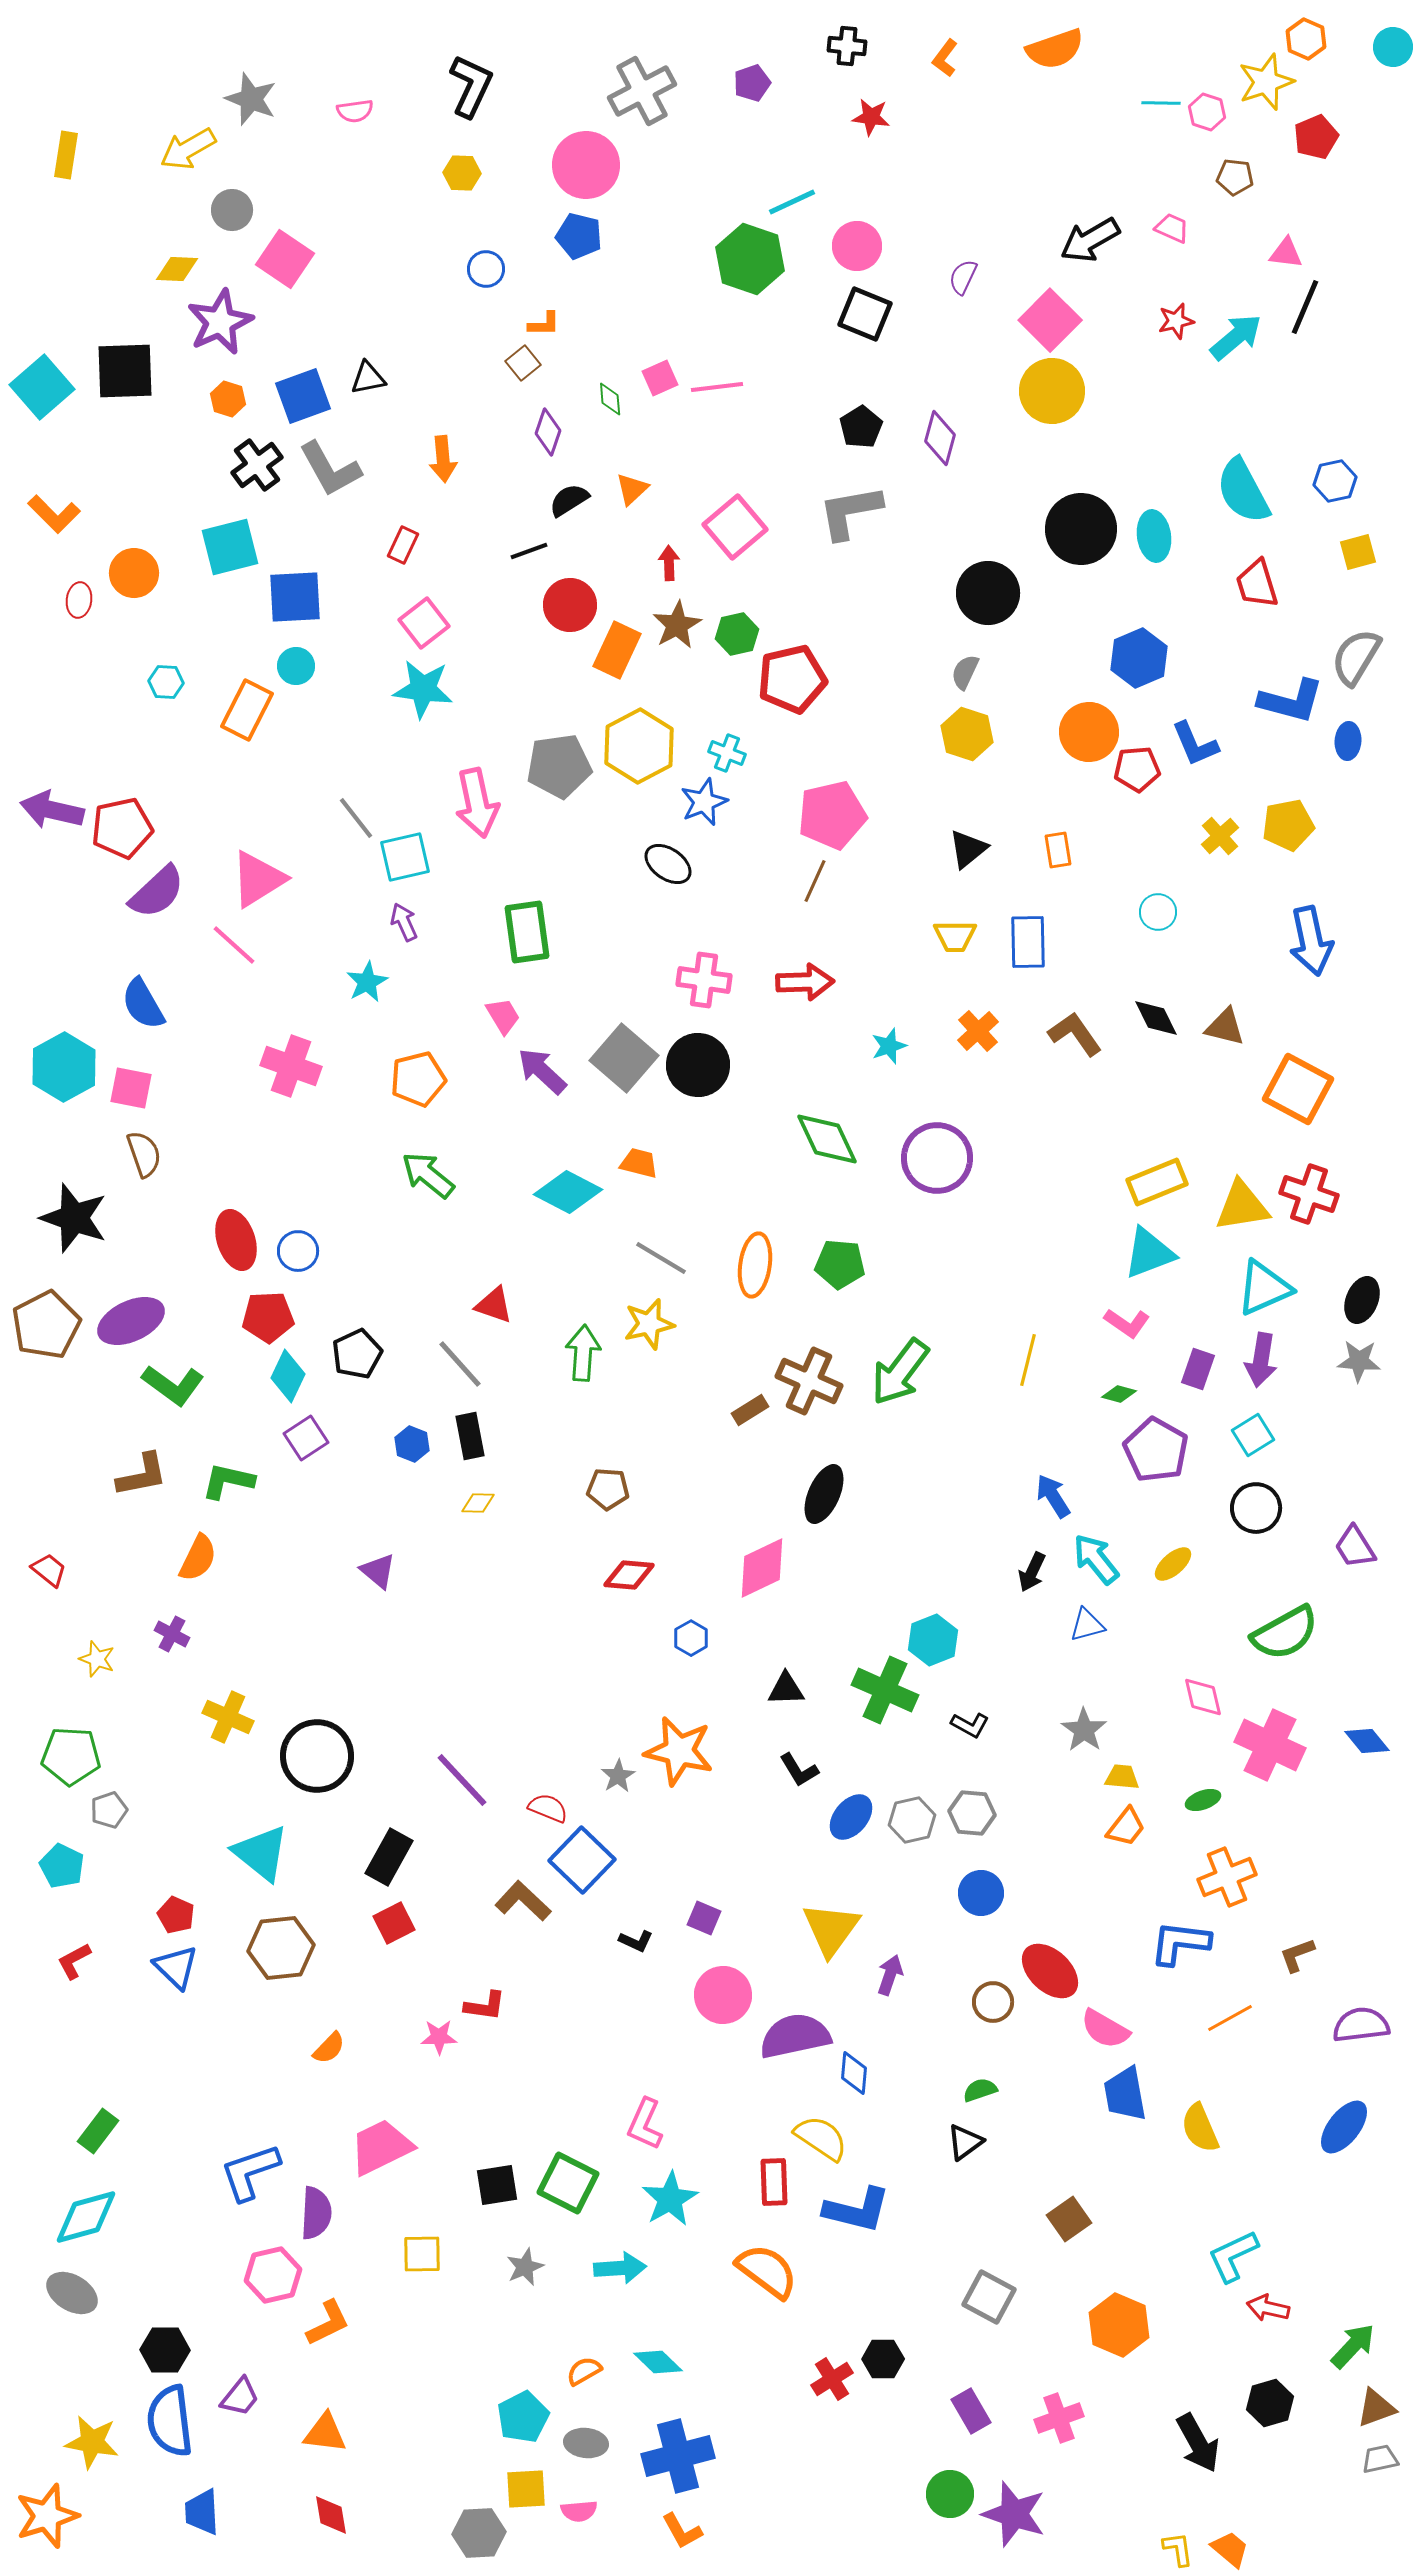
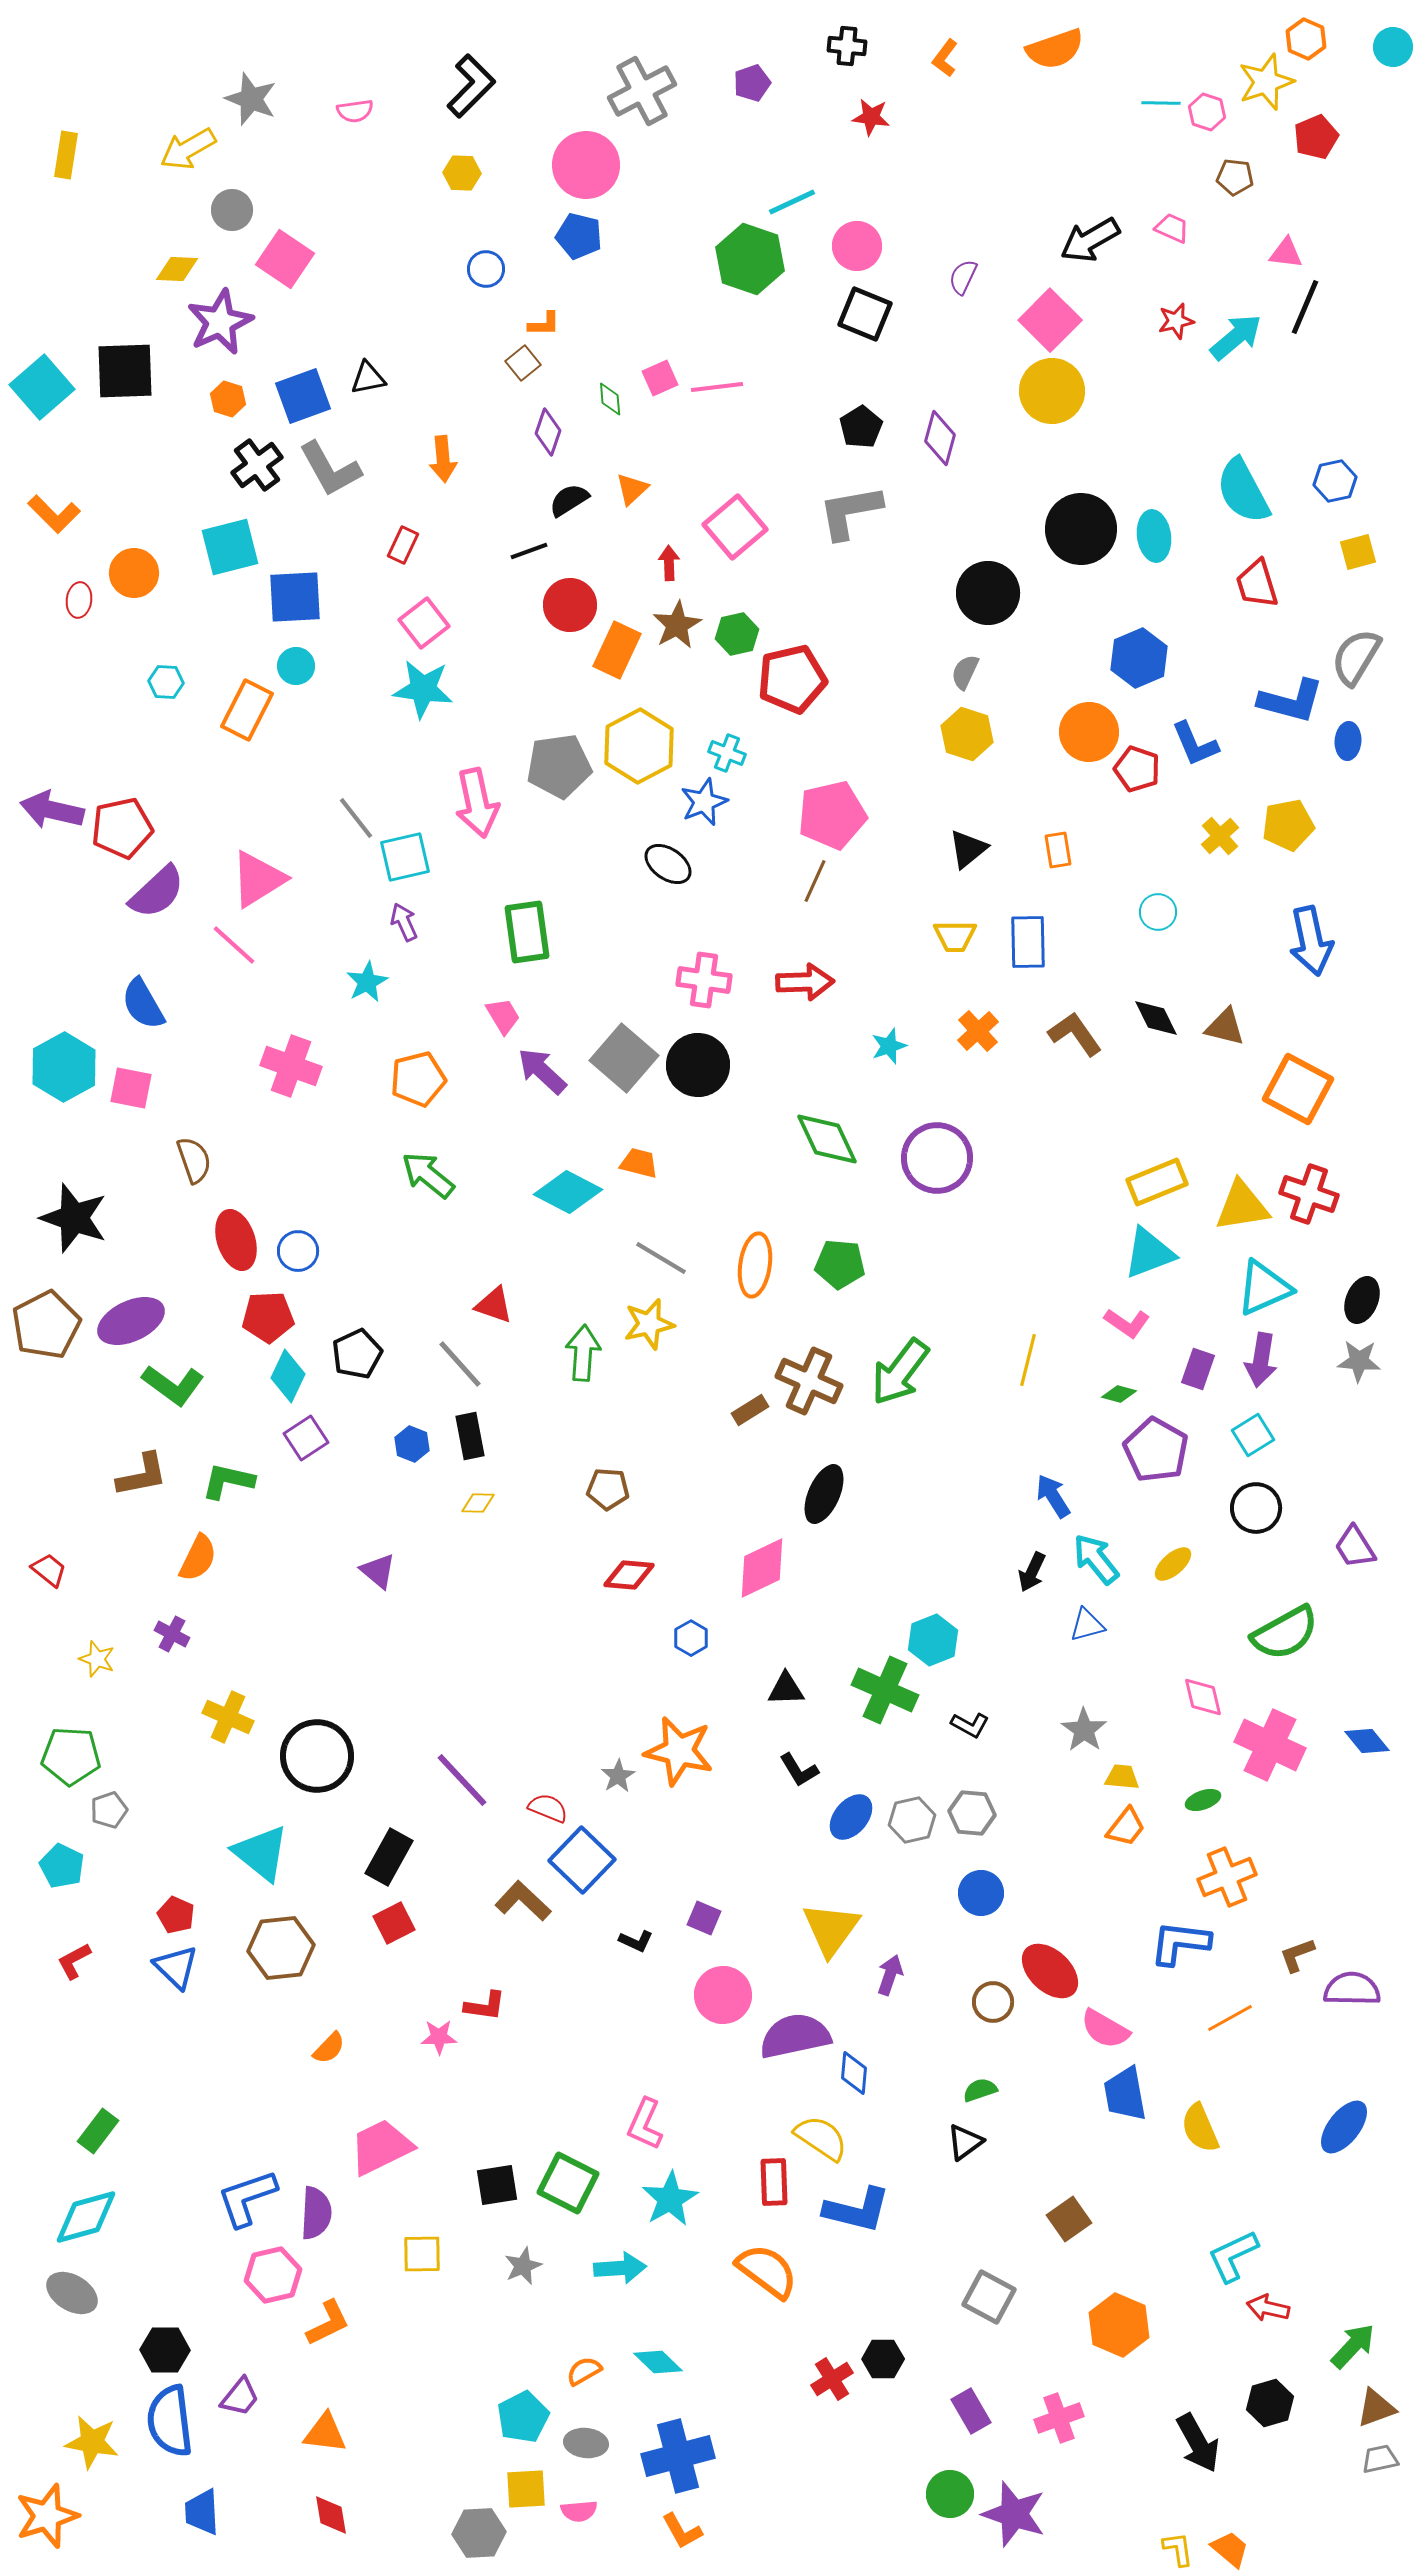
black L-shape at (471, 86): rotated 20 degrees clockwise
red pentagon at (1137, 769): rotated 24 degrees clockwise
brown semicircle at (144, 1154): moved 50 px right, 6 px down
purple semicircle at (1361, 2025): moved 9 px left, 36 px up; rotated 8 degrees clockwise
blue L-shape at (250, 2172): moved 3 px left, 26 px down
gray star at (525, 2267): moved 2 px left, 1 px up
